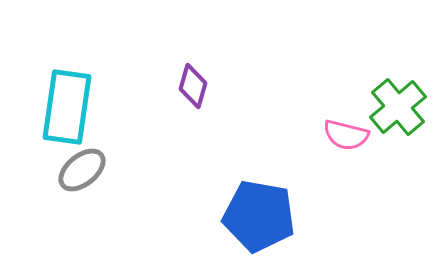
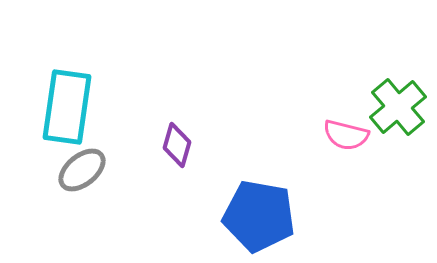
purple diamond: moved 16 px left, 59 px down
